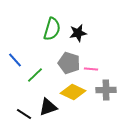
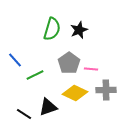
black star: moved 1 px right, 3 px up; rotated 12 degrees counterclockwise
gray pentagon: rotated 20 degrees clockwise
green line: rotated 18 degrees clockwise
yellow diamond: moved 2 px right, 1 px down
